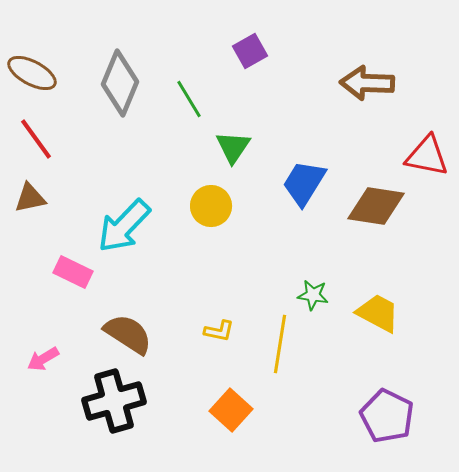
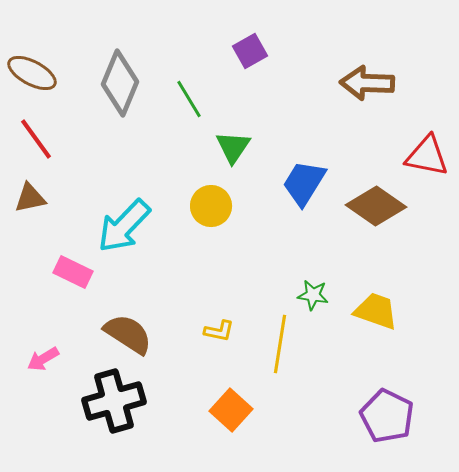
brown diamond: rotated 26 degrees clockwise
yellow trapezoid: moved 2 px left, 2 px up; rotated 9 degrees counterclockwise
